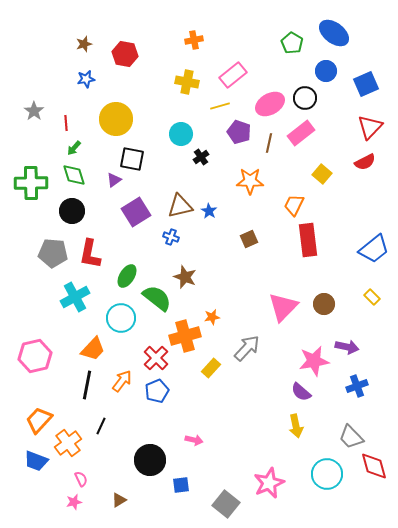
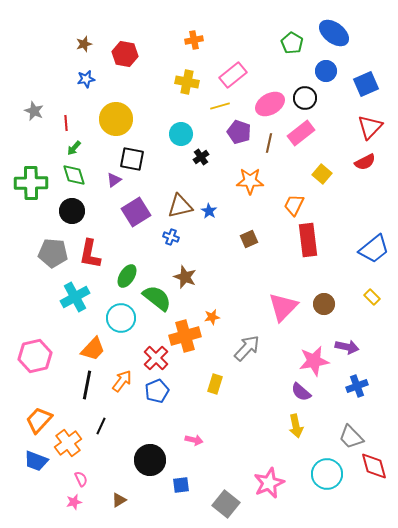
gray star at (34, 111): rotated 12 degrees counterclockwise
yellow rectangle at (211, 368): moved 4 px right, 16 px down; rotated 24 degrees counterclockwise
